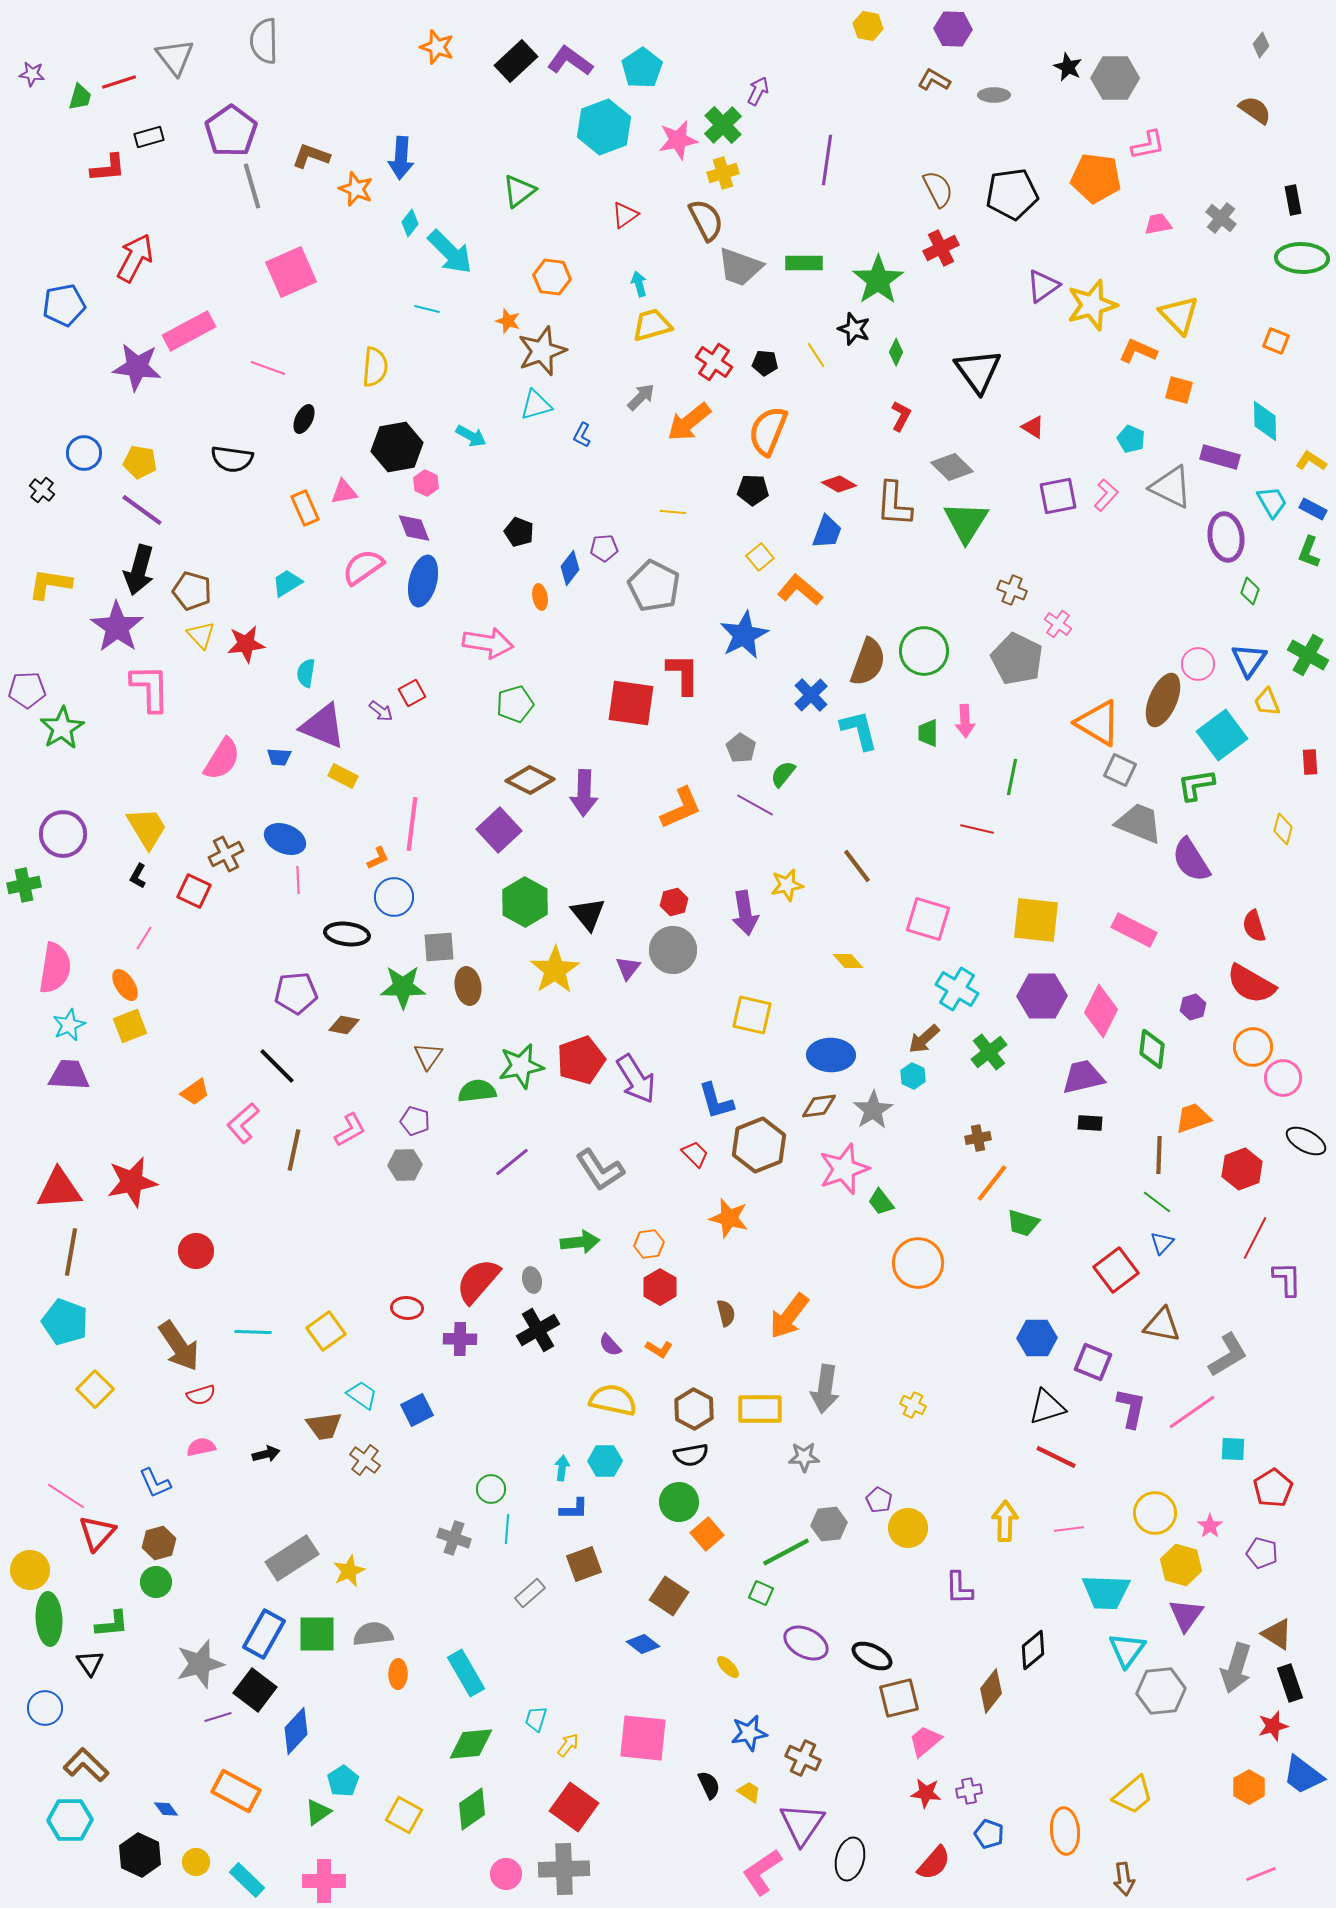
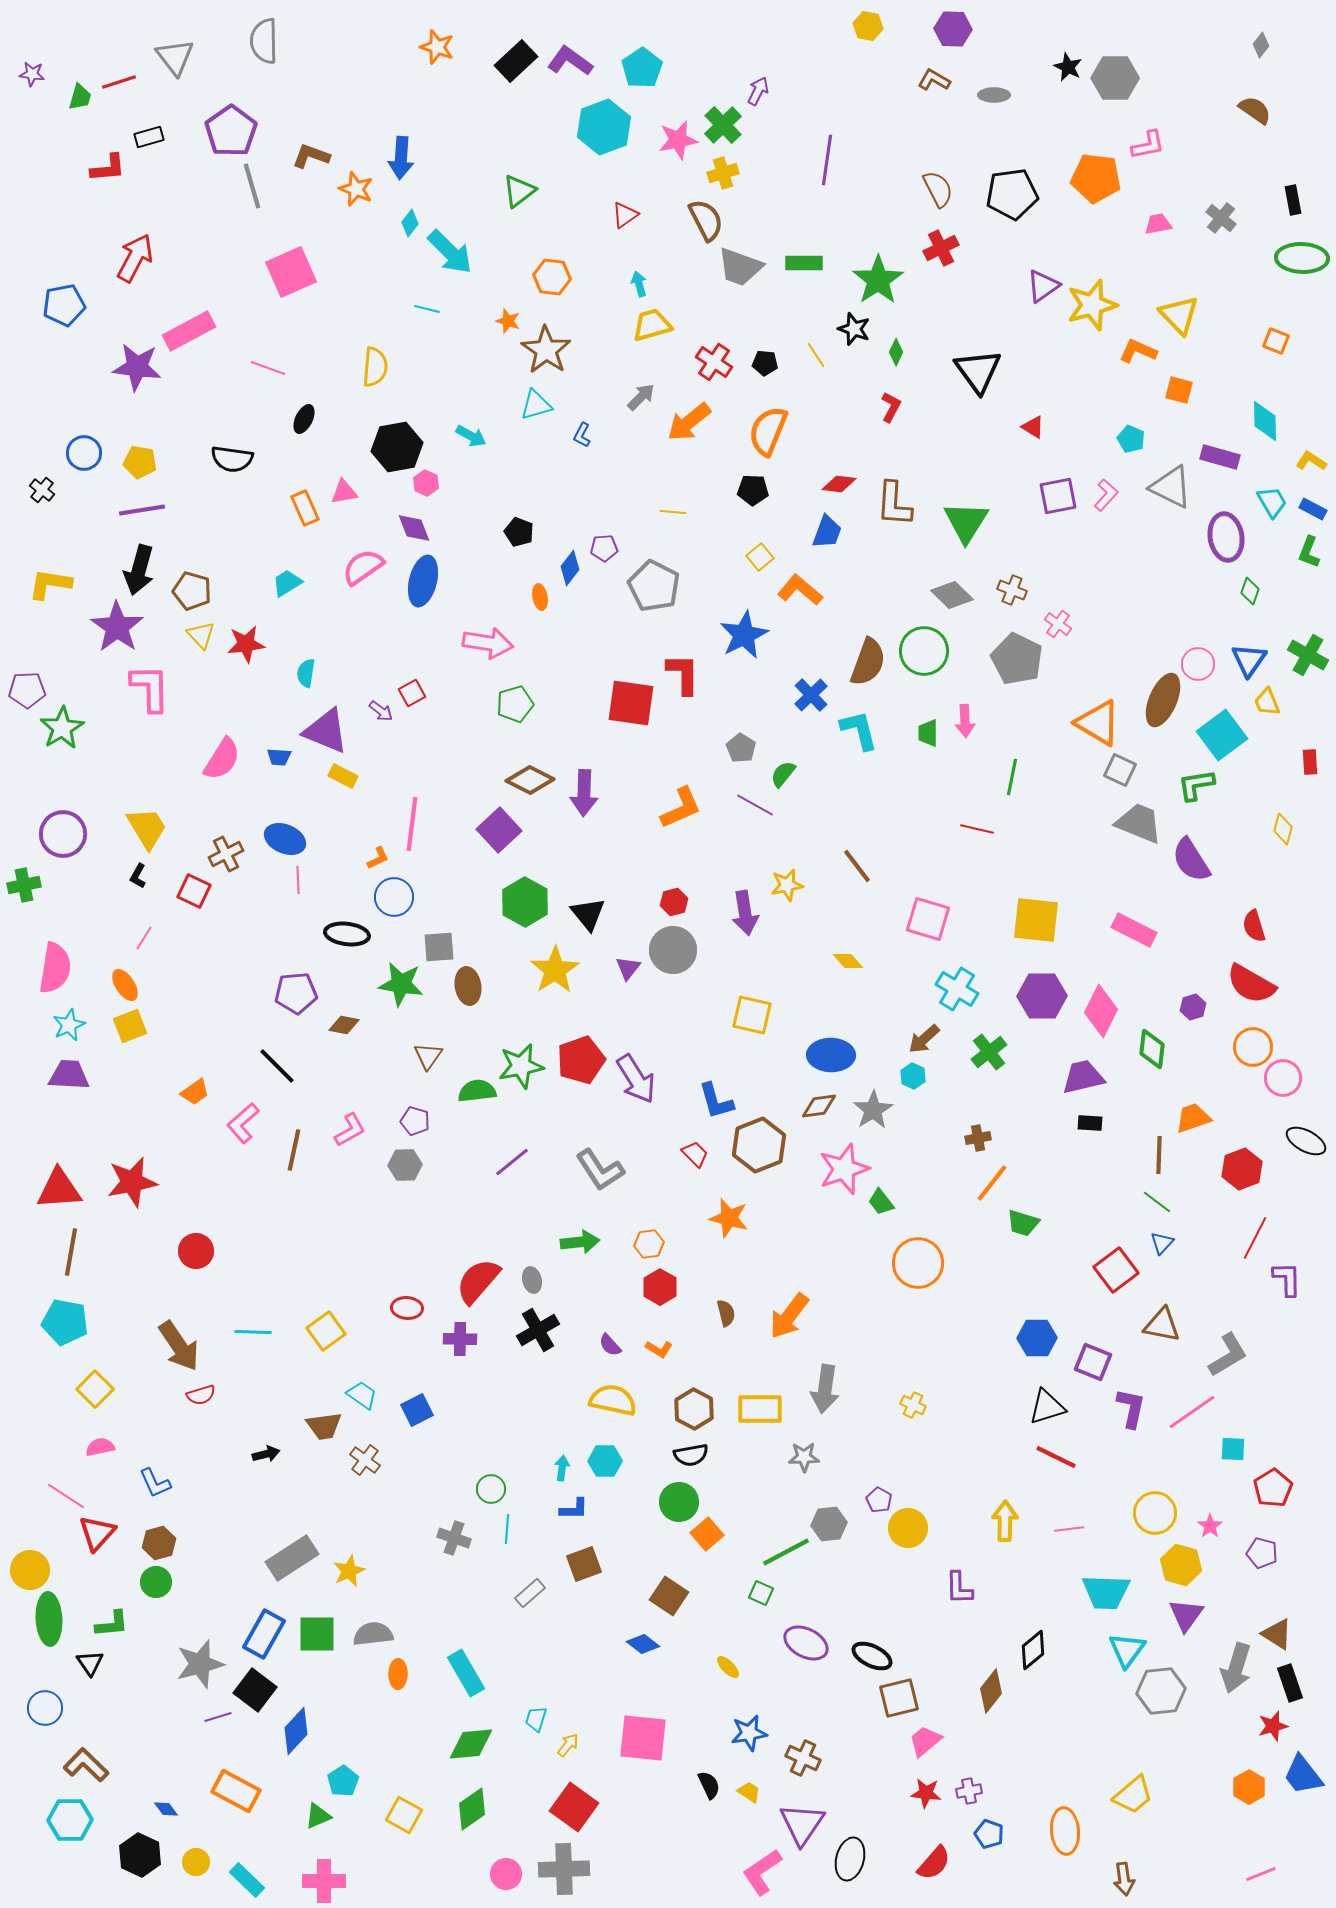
brown star at (542, 351): moved 4 px right, 1 px up; rotated 18 degrees counterclockwise
red L-shape at (901, 416): moved 10 px left, 9 px up
gray diamond at (952, 467): moved 128 px down
red diamond at (839, 484): rotated 24 degrees counterclockwise
purple line at (142, 510): rotated 45 degrees counterclockwise
purple triangle at (323, 726): moved 3 px right, 5 px down
green star at (403, 987): moved 2 px left, 3 px up; rotated 9 degrees clockwise
cyan pentagon at (65, 1322): rotated 9 degrees counterclockwise
pink semicircle at (201, 1447): moved 101 px left
blue trapezoid at (1303, 1775): rotated 15 degrees clockwise
green triangle at (318, 1812): moved 4 px down; rotated 12 degrees clockwise
